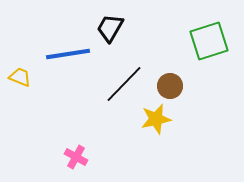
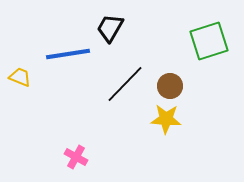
black line: moved 1 px right
yellow star: moved 10 px right; rotated 16 degrees clockwise
